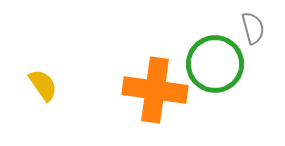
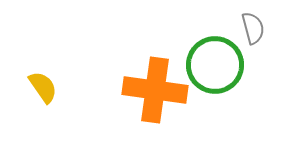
green circle: moved 1 px down
yellow semicircle: moved 2 px down
